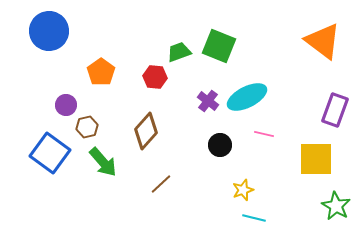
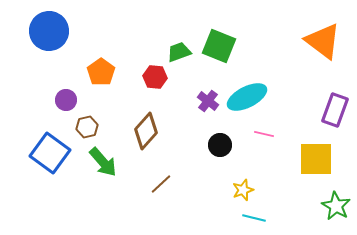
purple circle: moved 5 px up
